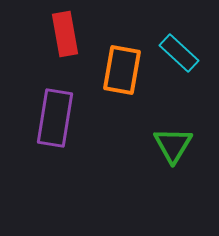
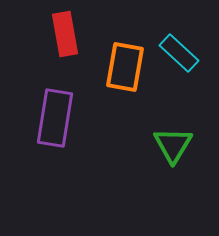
orange rectangle: moved 3 px right, 3 px up
